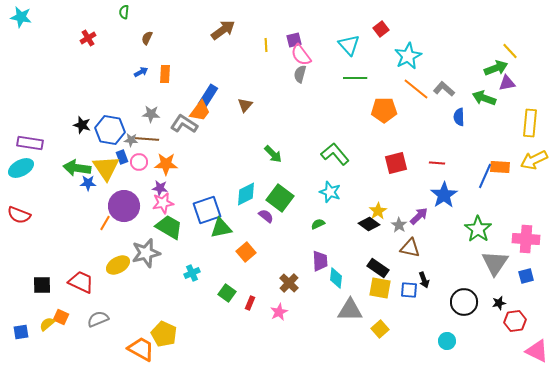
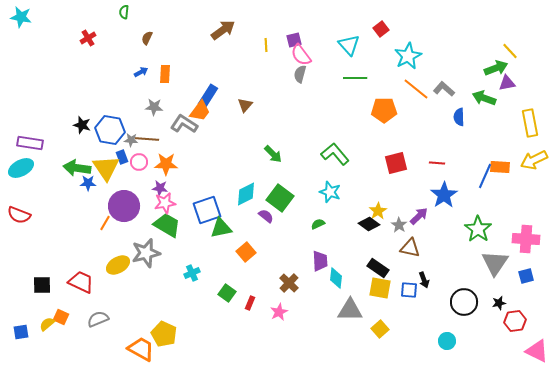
gray star at (151, 114): moved 3 px right, 7 px up
yellow rectangle at (530, 123): rotated 16 degrees counterclockwise
pink star at (163, 203): moved 2 px right
green trapezoid at (169, 227): moved 2 px left, 2 px up
